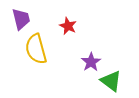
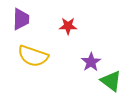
purple trapezoid: rotated 15 degrees clockwise
red star: rotated 24 degrees counterclockwise
yellow semicircle: moved 3 px left, 7 px down; rotated 56 degrees counterclockwise
